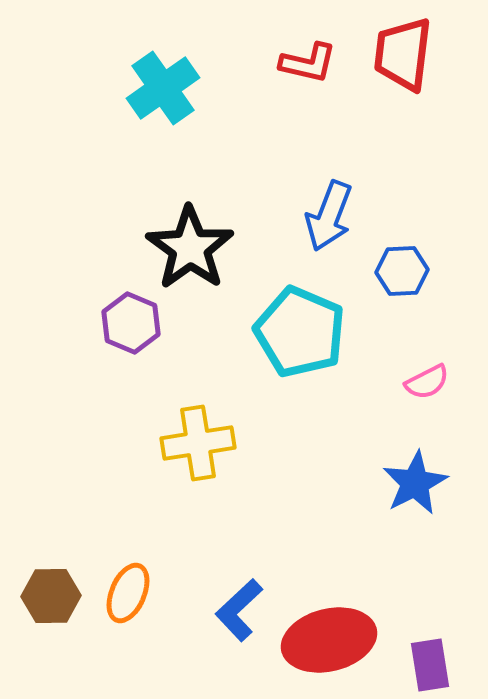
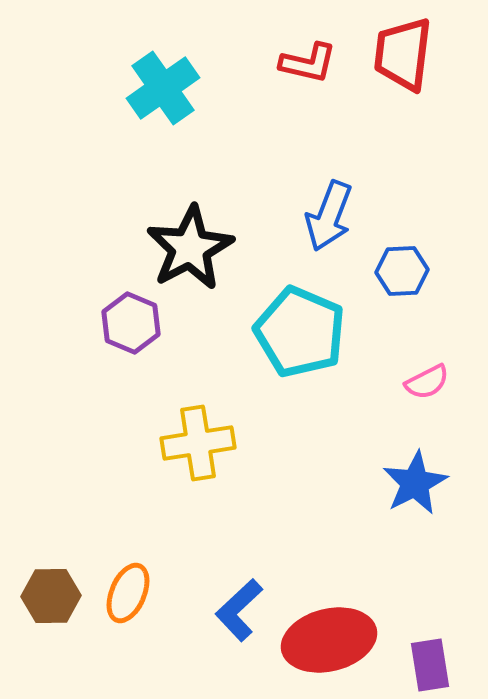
black star: rotated 8 degrees clockwise
